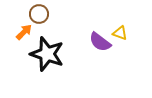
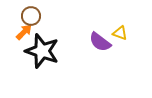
brown circle: moved 8 px left, 2 px down
black star: moved 5 px left, 3 px up
